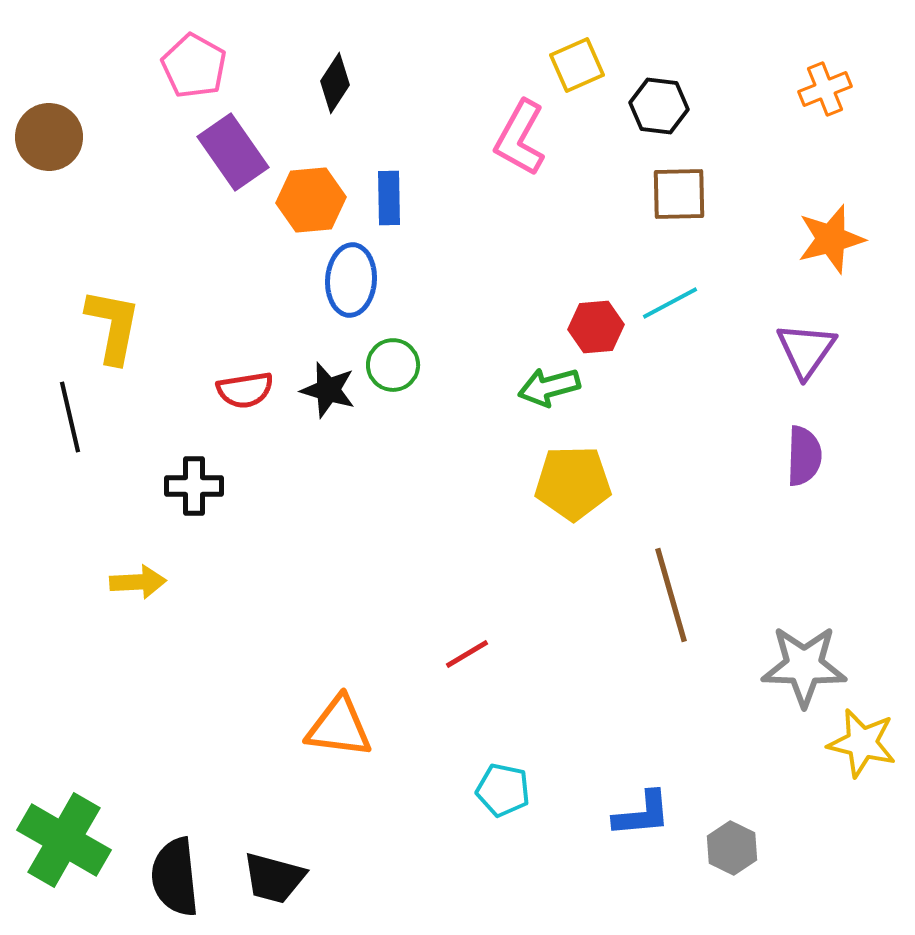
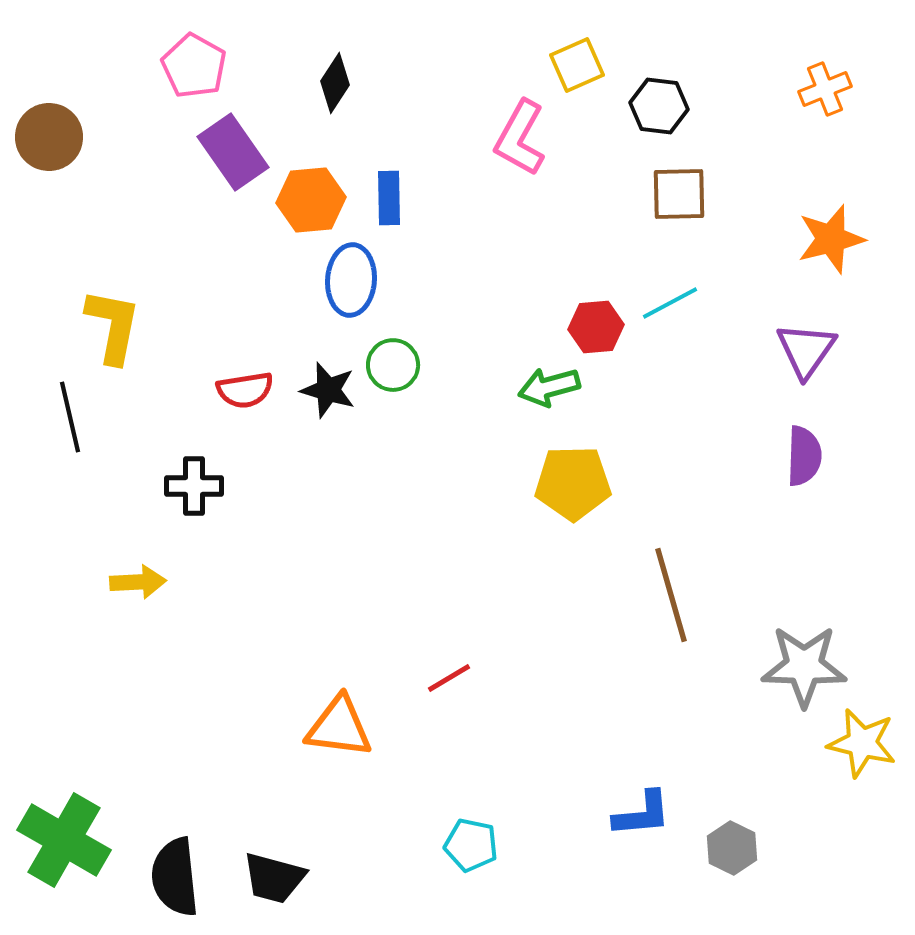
red line: moved 18 px left, 24 px down
cyan pentagon: moved 32 px left, 55 px down
